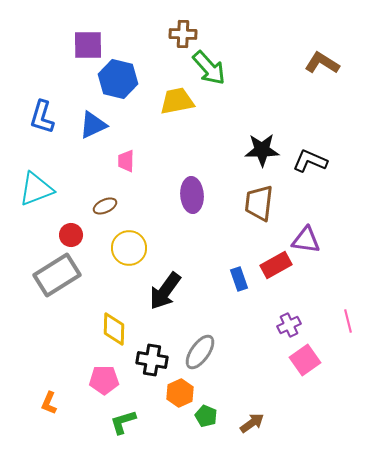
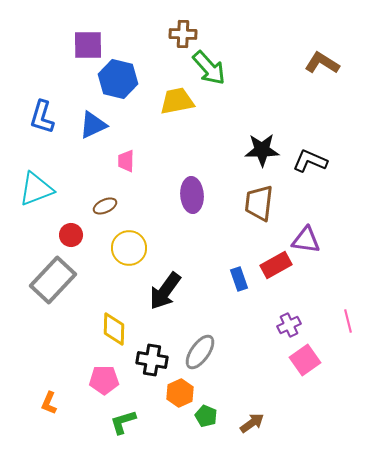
gray rectangle: moved 4 px left, 5 px down; rotated 15 degrees counterclockwise
